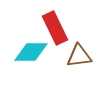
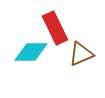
brown triangle: moved 2 px right, 2 px up; rotated 16 degrees counterclockwise
